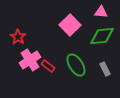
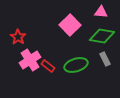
green diamond: rotated 15 degrees clockwise
green ellipse: rotated 75 degrees counterclockwise
gray rectangle: moved 10 px up
